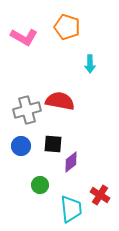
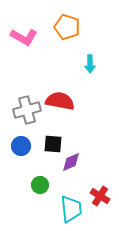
purple diamond: rotated 15 degrees clockwise
red cross: moved 1 px down
